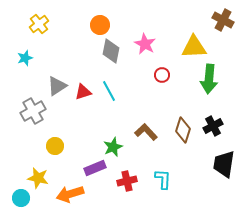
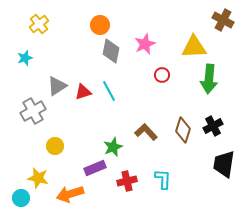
pink star: rotated 20 degrees clockwise
